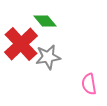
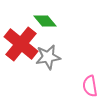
red cross: rotated 8 degrees counterclockwise
pink semicircle: moved 1 px right, 2 px down
